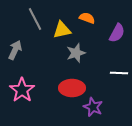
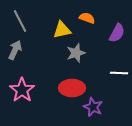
gray line: moved 15 px left, 2 px down
